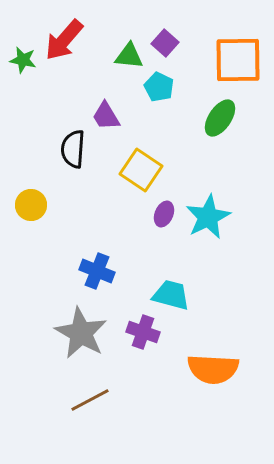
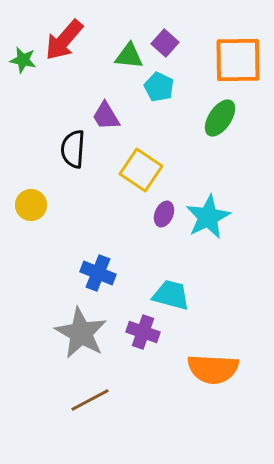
blue cross: moved 1 px right, 2 px down
